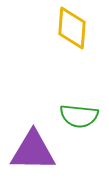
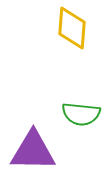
green semicircle: moved 2 px right, 2 px up
